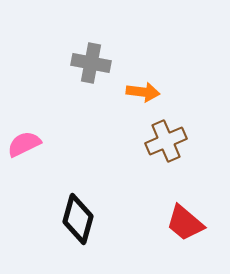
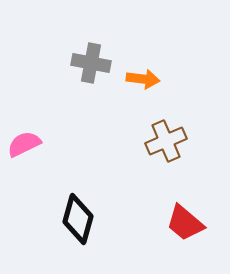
orange arrow: moved 13 px up
